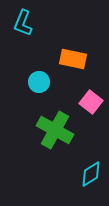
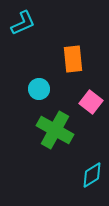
cyan L-shape: rotated 136 degrees counterclockwise
orange rectangle: rotated 72 degrees clockwise
cyan circle: moved 7 px down
cyan diamond: moved 1 px right, 1 px down
